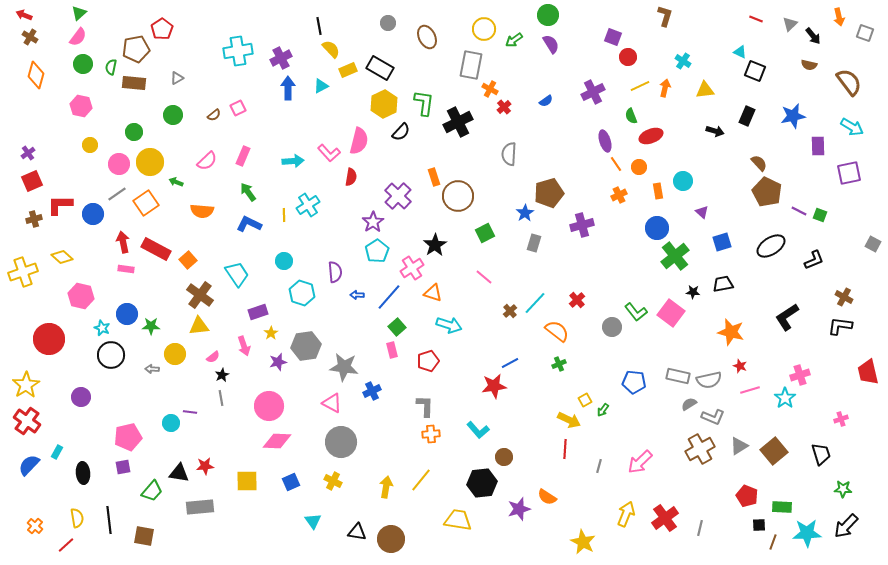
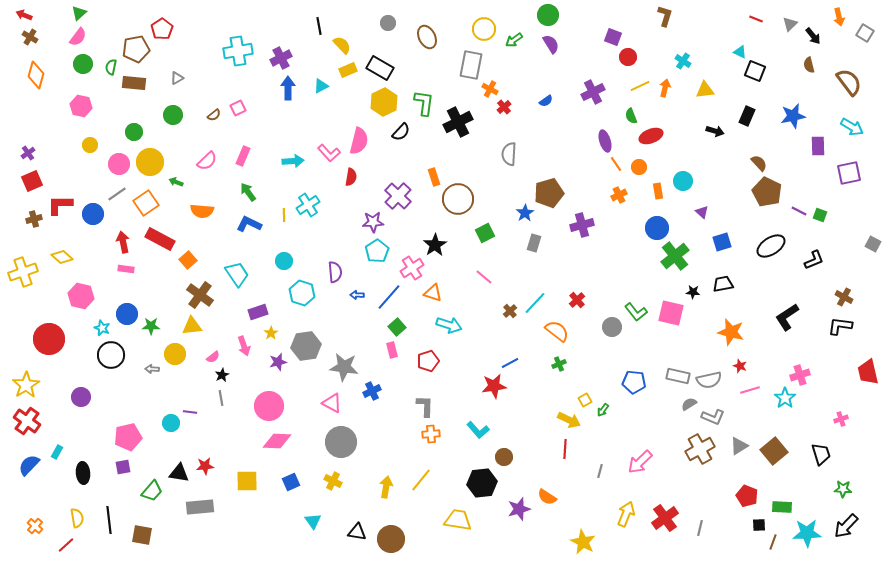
gray square at (865, 33): rotated 12 degrees clockwise
yellow semicircle at (331, 49): moved 11 px right, 4 px up
brown semicircle at (809, 65): rotated 63 degrees clockwise
yellow hexagon at (384, 104): moved 2 px up
brown circle at (458, 196): moved 3 px down
purple star at (373, 222): rotated 30 degrees clockwise
red rectangle at (156, 249): moved 4 px right, 10 px up
pink square at (671, 313): rotated 24 degrees counterclockwise
yellow triangle at (199, 326): moved 7 px left
gray line at (599, 466): moved 1 px right, 5 px down
brown square at (144, 536): moved 2 px left, 1 px up
